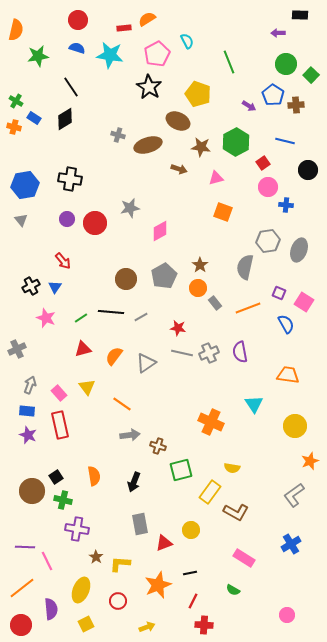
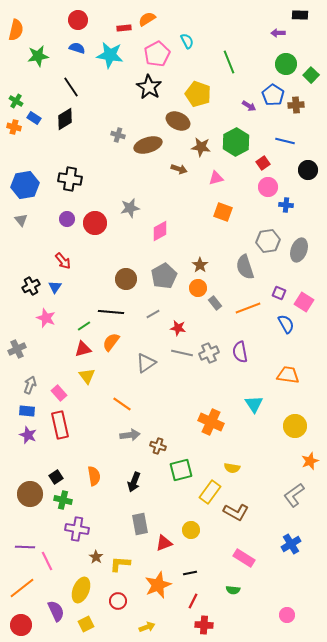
gray semicircle at (245, 267): rotated 30 degrees counterclockwise
gray line at (141, 317): moved 12 px right, 3 px up
green line at (81, 318): moved 3 px right, 8 px down
orange semicircle at (114, 356): moved 3 px left, 14 px up
yellow triangle at (87, 387): moved 11 px up
brown circle at (32, 491): moved 2 px left, 3 px down
green semicircle at (233, 590): rotated 24 degrees counterclockwise
purple semicircle at (51, 609): moved 5 px right, 2 px down; rotated 20 degrees counterclockwise
